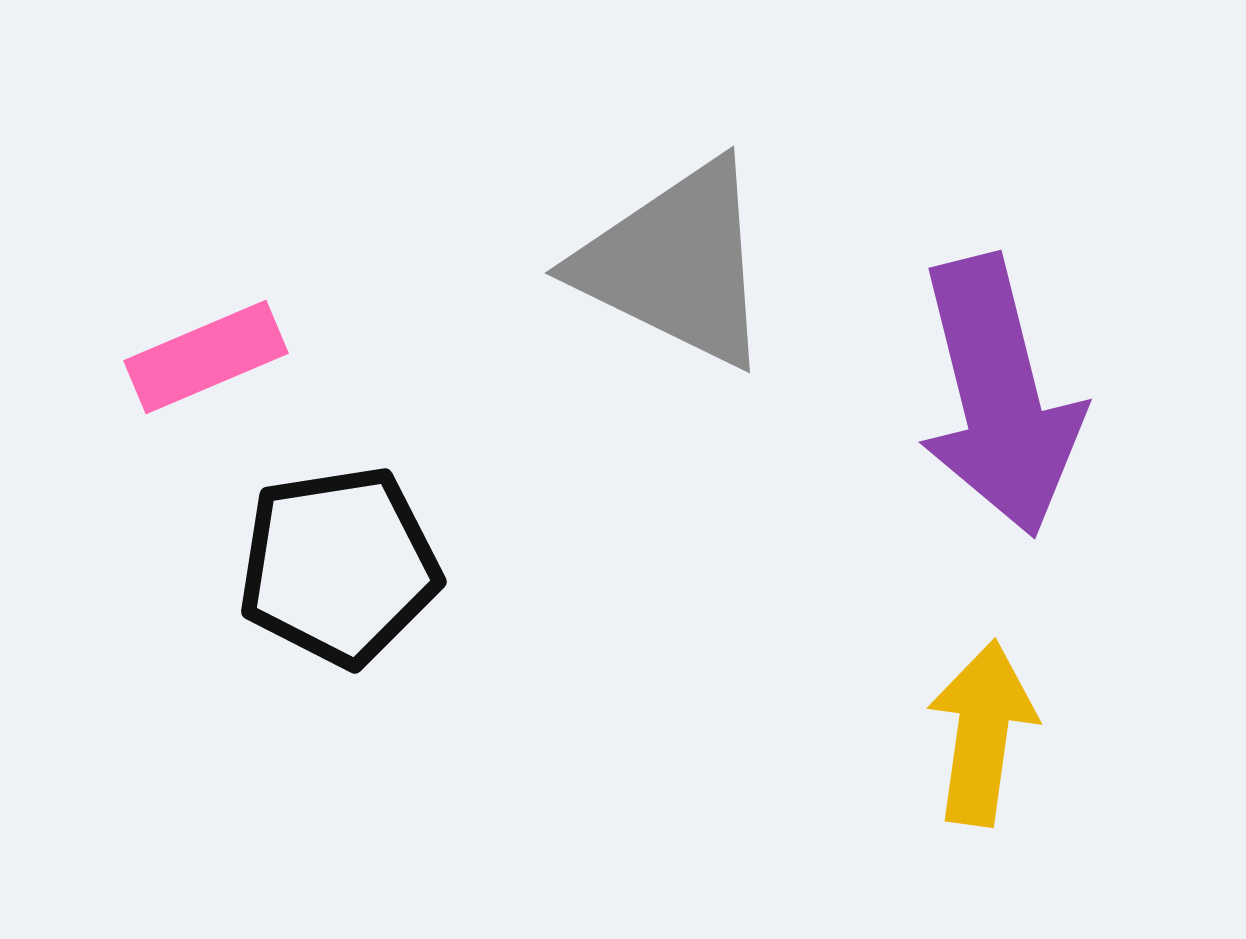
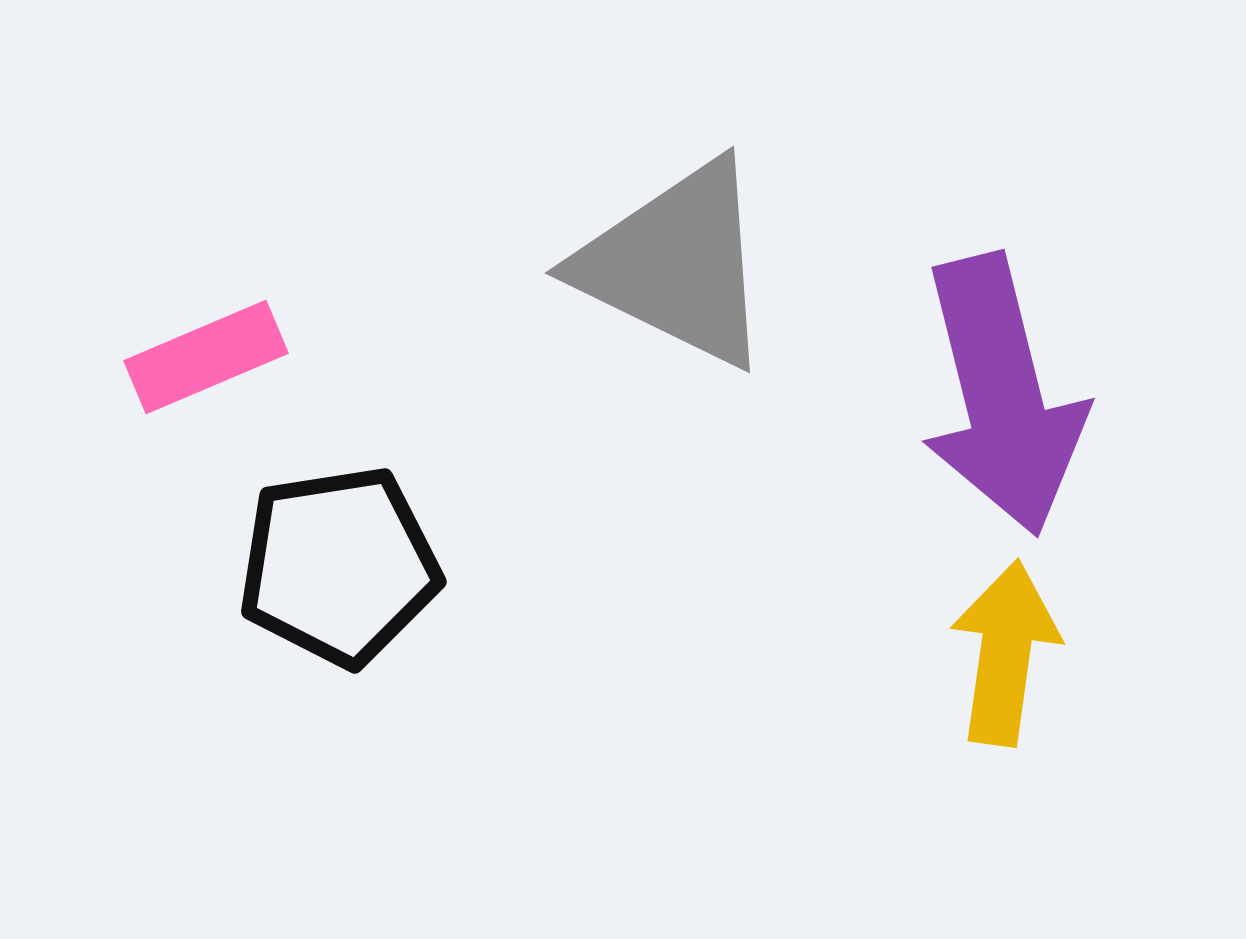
purple arrow: moved 3 px right, 1 px up
yellow arrow: moved 23 px right, 80 px up
